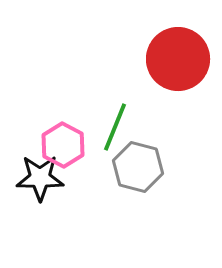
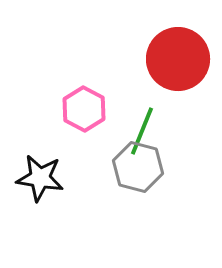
green line: moved 27 px right, 4 px down
pink hexagon: moved 21 px right, 36 px up
black star: rotated 9 degrees clockwise
